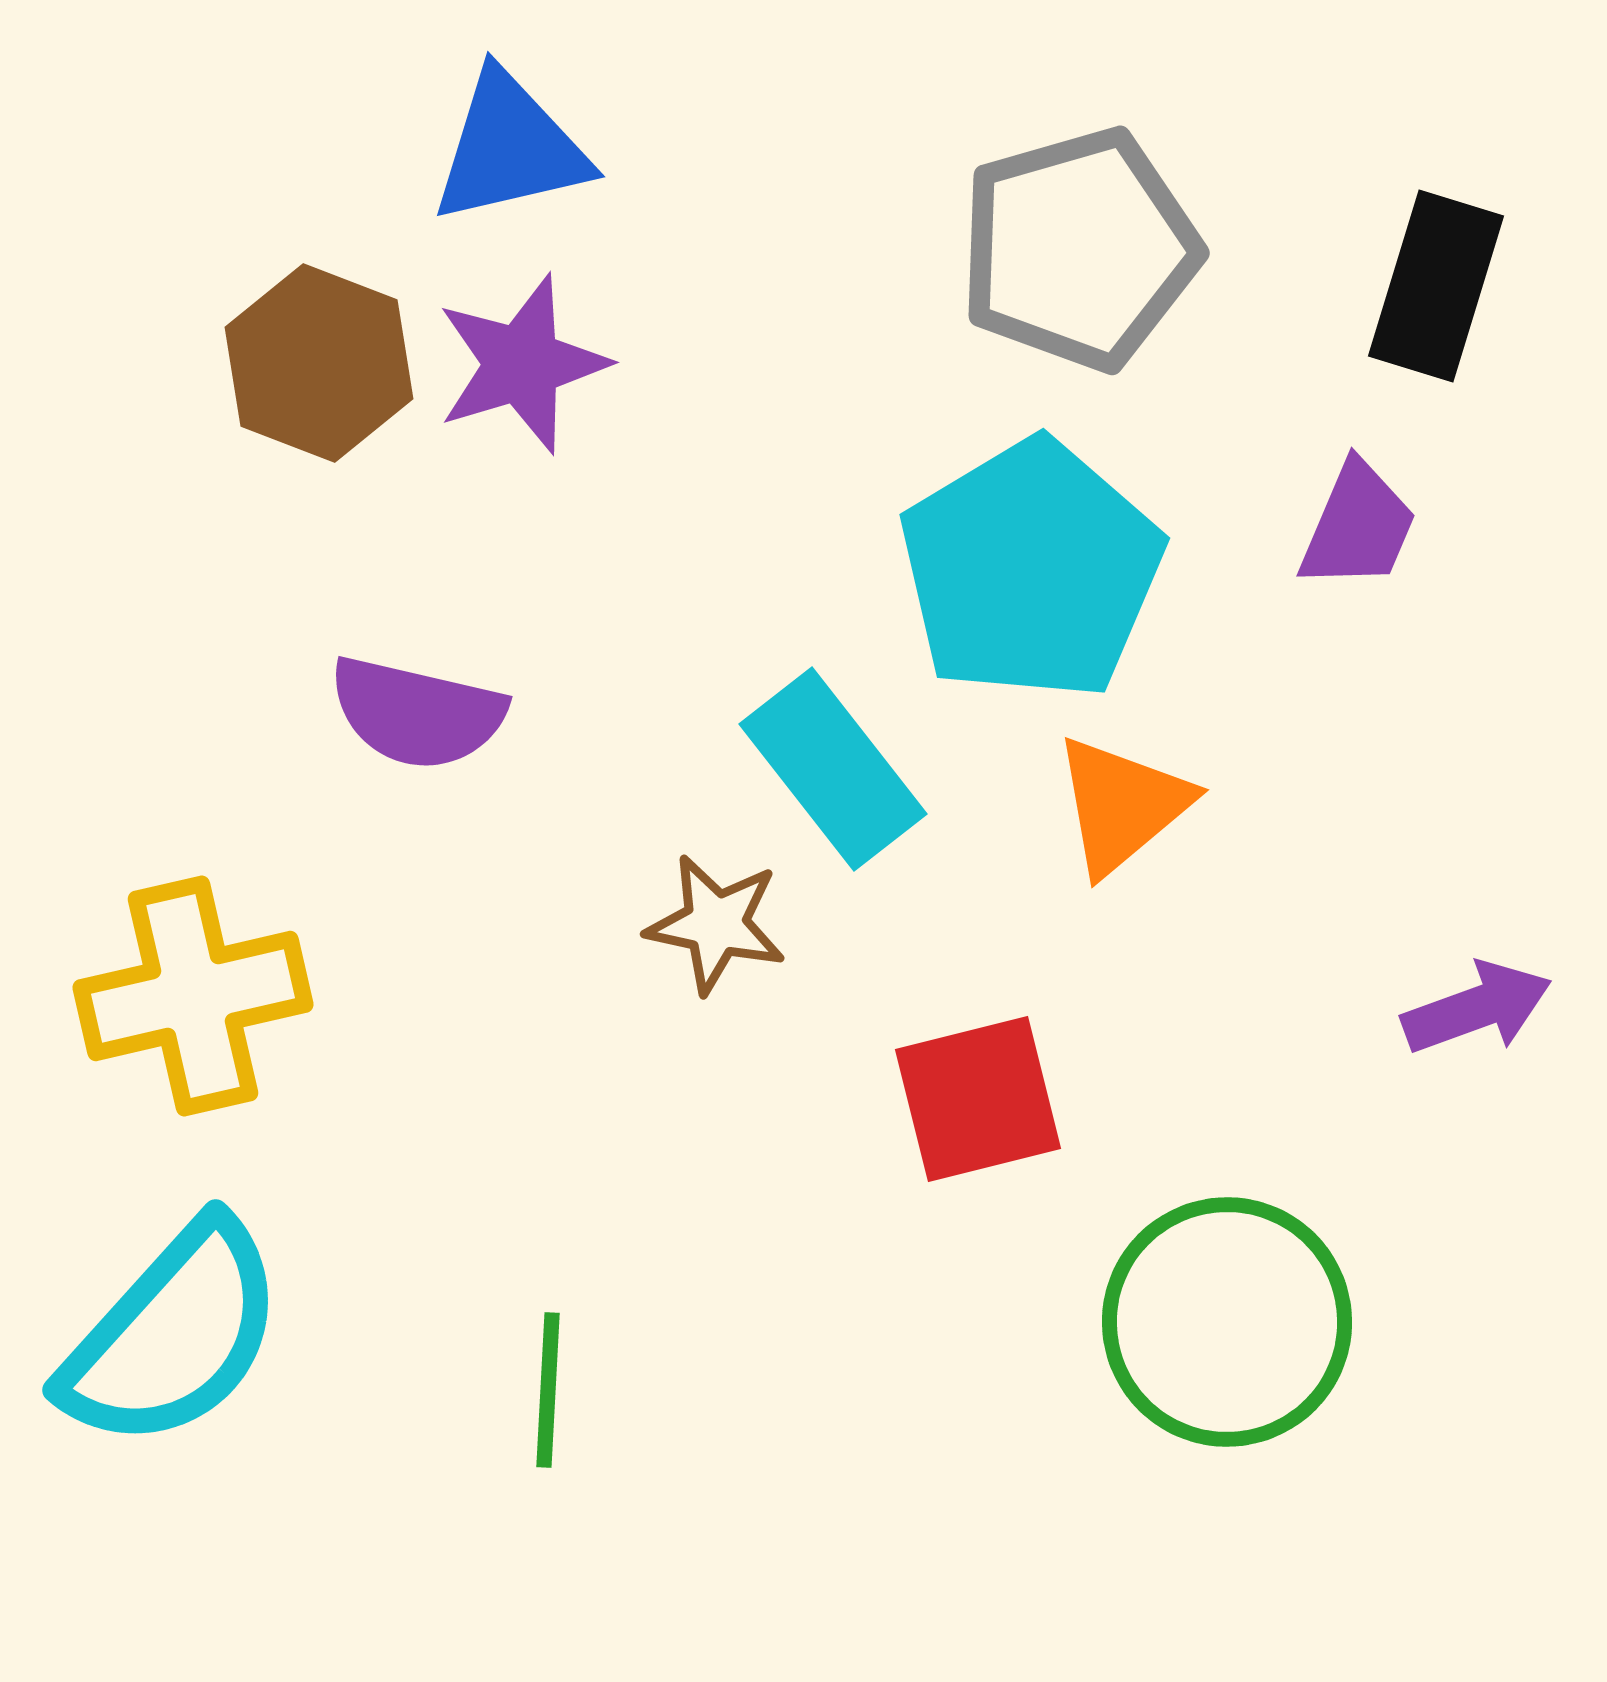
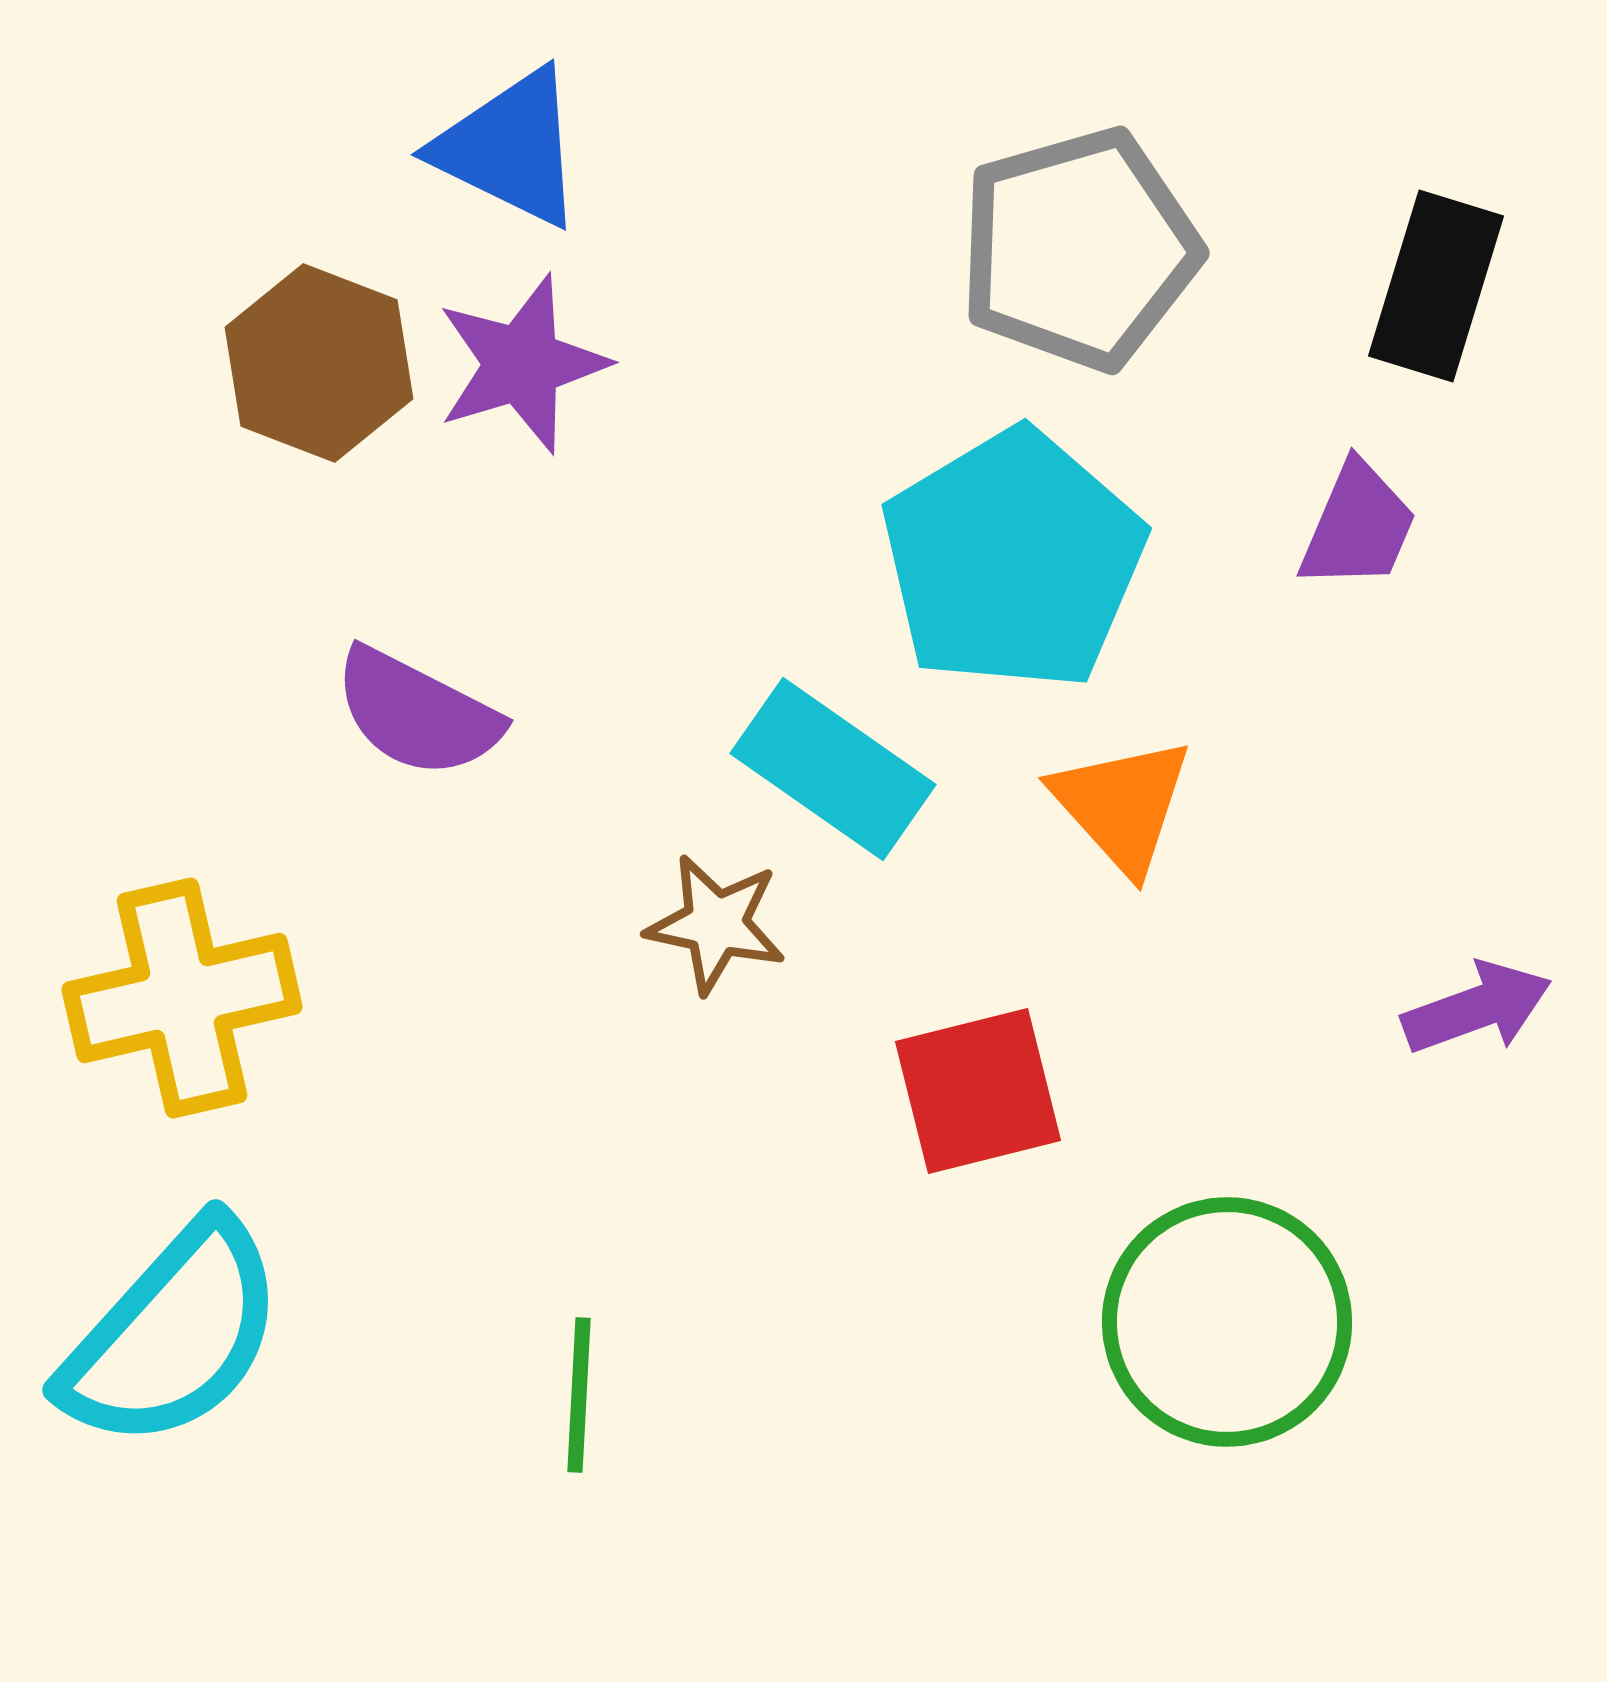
blue triangle: rotated 39 degrees clockwise
cyan pentagon: moved 18 px left, 10 px up
purple semicircle: rotated 14 degrees clockwise
cyan rectangle: rotated 17 degrees counterclockwise
orange triangle: rotated 32 degrees counterclockwise
yellow cross: moved 11 px left, 2 px down
red square: moved 8 px up
green line: moved 31 px right, 5 px down
